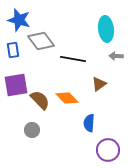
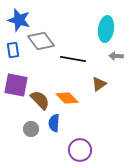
cyan ellipse: rotated 15 degrees clockwise
purple square: rotated 20 degrees clockwise
blue semicircle: moved 35 px left
gray circle: moved 1 px left, 1 px up
purple circle: moved 28 px left
